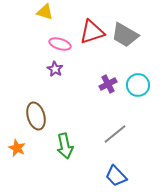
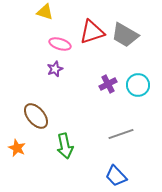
purple star: rotated 21 degrees clockwise
brown ellipse: rotated 24 degrees counterclockwise
gray line: moved 6 px right; rotated 20 degrees clockwise
